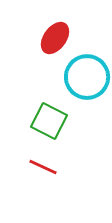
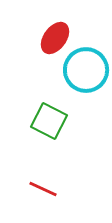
cyan circle: moved 1 px left, 7 px up
red line: moved 22 px down
